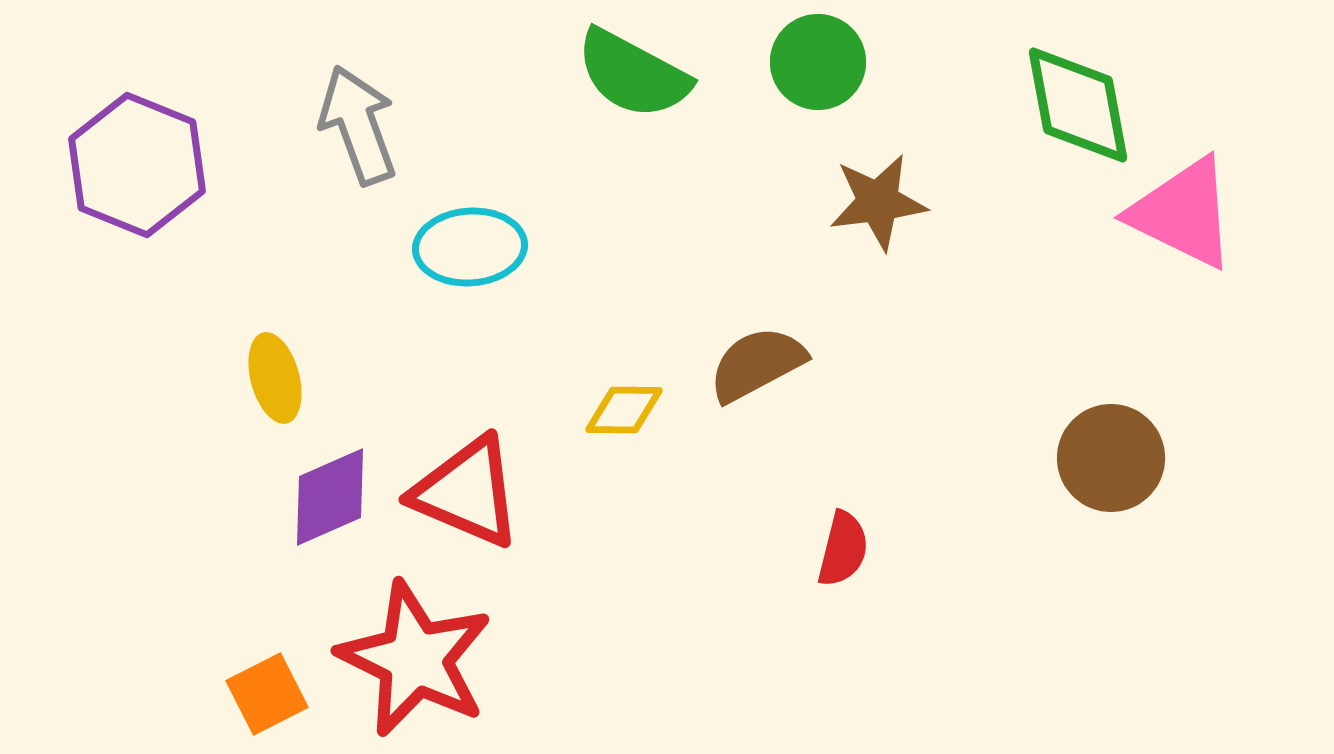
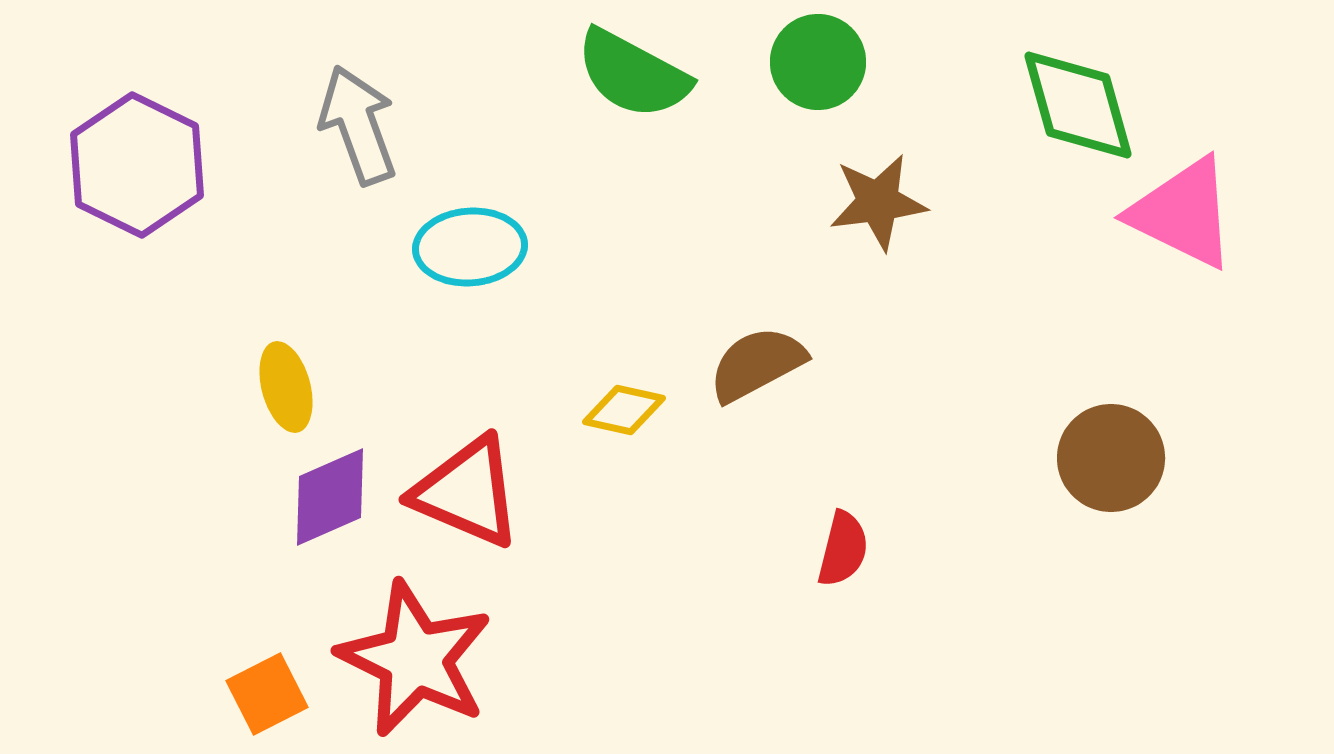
green diamond: rotated 5 degrees counterclockwise
purple hexagon: rotated 4 degrees clockwise
yellow ellipse: moved 11 px right, 9 px down
yellow diamond: rotated 12 degrees clockwise
